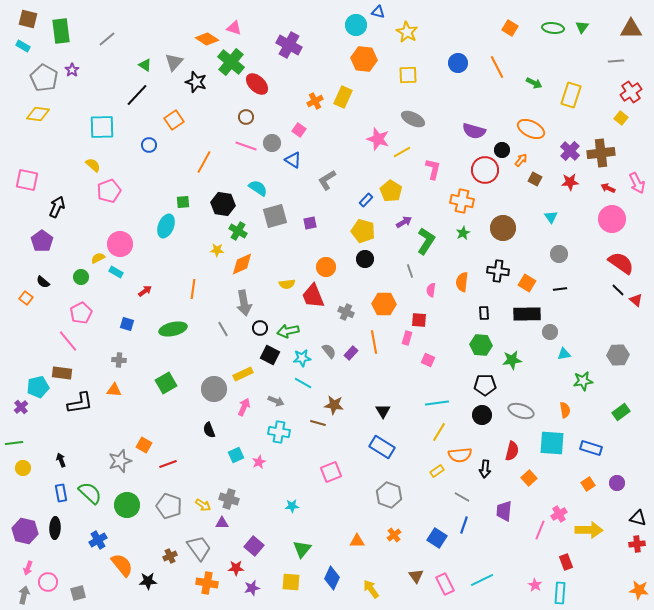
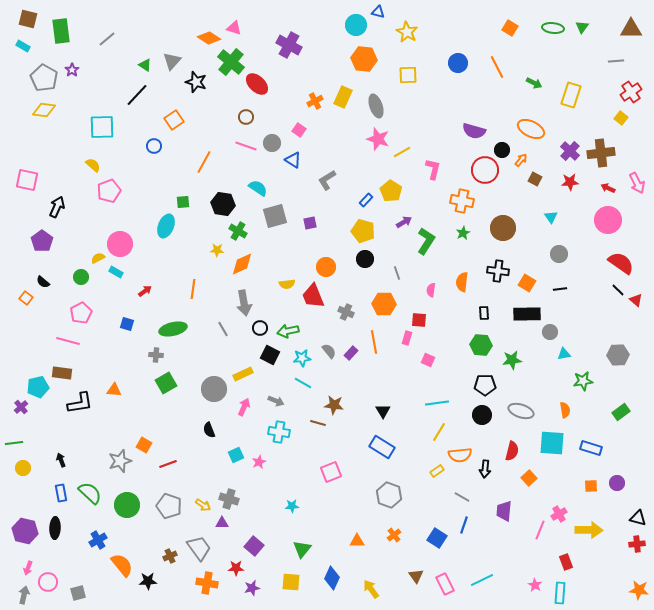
orange diamond at (207, 39): moved 2 px right, 1 px up
gray triangle at (174, 62): moved 2 px left, 1 px up
yellow diamond at (38, 114): moved 6 px right, 4 px up
gray ellipse at (413, 119): moved 37 px left, 13 px up; rotated 45 degrees clockwise
blue circle at (149, 145): moved 5 px right, 1 px down
pink circle at (612, 219): moved 4 px left, 1 px down
gray line at (410, 271): moved 13 px left, 2 px down
pink line at (68, 341): rotated 35 degrees counterclockwise
gray cross at (119, 360): moved 37 px right, 5 px up
orange square at (588, 484): moved 3 px right, 2 px down; rotated 32 degrees clockwise
